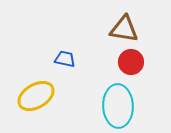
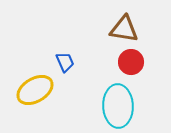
blue trapezoid: moved 3 px down; rotated 55 degrees clockwise
yellow ellipse: moved 1 px left, 6 px up
